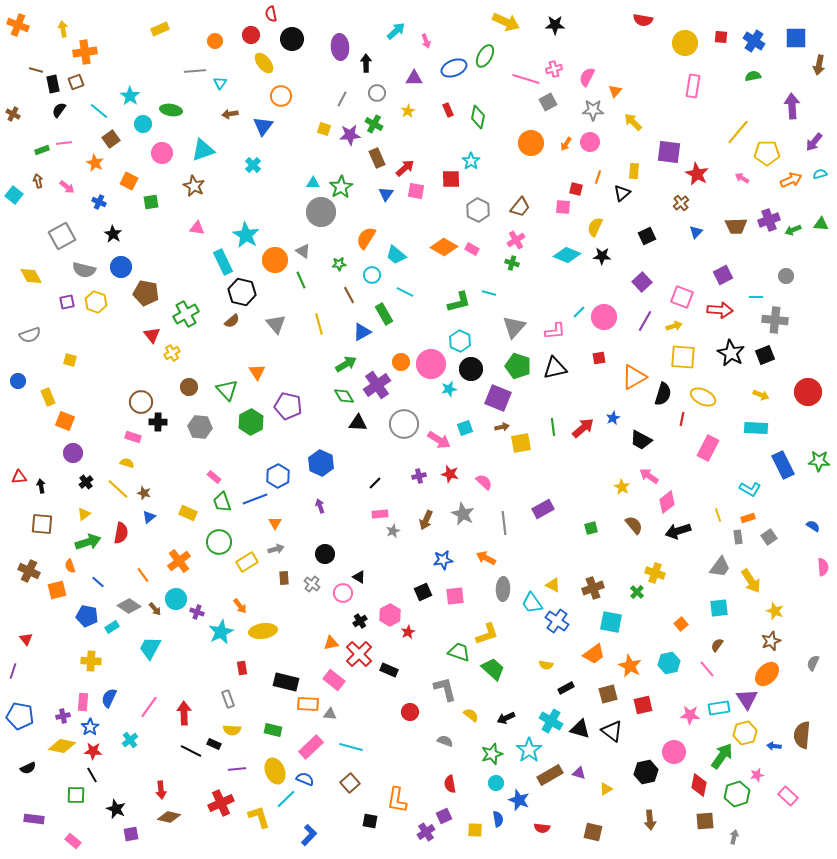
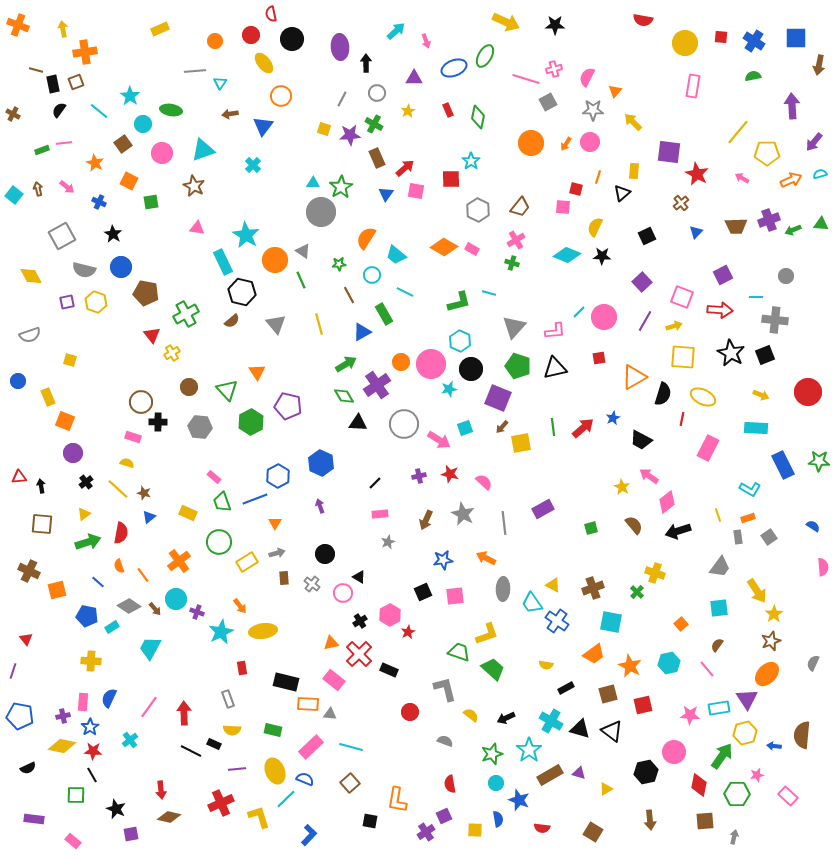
brown square at (111, 139): moved 12 px right, 5 px down
brown arrow at (38, 181): moved 8 px down
brown arrow at (502, 427): rotated 144 degrees clockwise
gray star at (393, 531): moved 5 px left, 11 px down
gray arrow at (276, 549): moved 1 px right, 4 px down
orange semicircle at (70, 566): moved 49 px right
yellow arrow at (751, 581): moved 6 px right, 10 px down
yellow star at (775, 611): moved 1 px left, 3 px down; rotated 18 degrees clockwise
green hexagon at (737, 794): rotated 20 degrees clockwise
brown square at (593, 832): rotated 18 degrees clockwise
